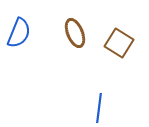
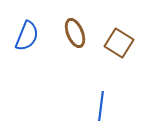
blue semicircle: moved 8 px right, 3 px down
blue line: moved 2 px right, 2 px up
